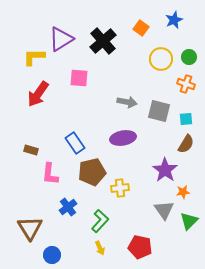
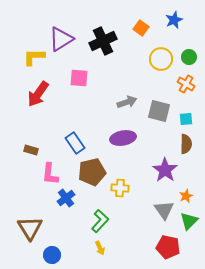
black cross: rotated 16 degrees clockwise
orange cross: rotated 12 degrees clockwise
gray arrow: rotated 30 degrees counterclockwise
brown semicircle: rotated 30 degrees counterclockwise
yellow cross: rotated 12 degrees clockwise
orange star: moved 3 px right, 4 px down; rotated 16 degrees counterclockwise
blue cross: moved 2 px left, 9 px up
red pentagon: moved 28 px right
